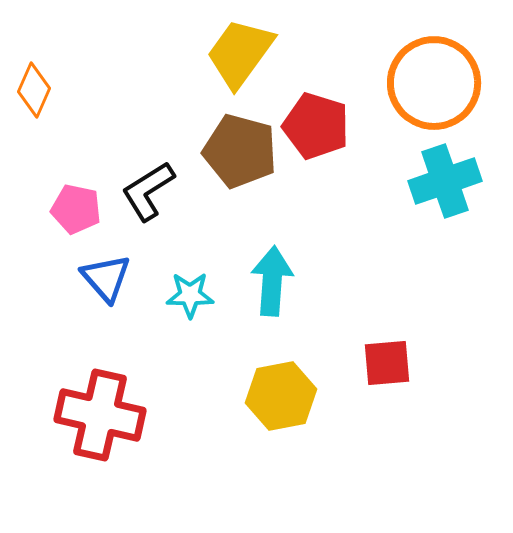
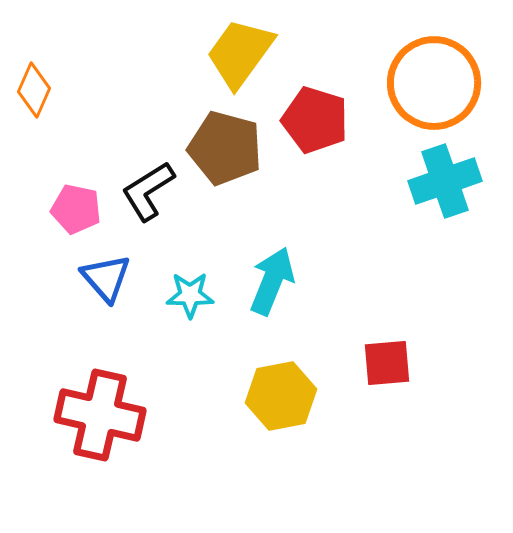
red pentagon: moved 1 px left, 6 px up
brown pentagon: moved 15 px left, 3 px up
cyan arrow: rotated 18 degrees clockwise
